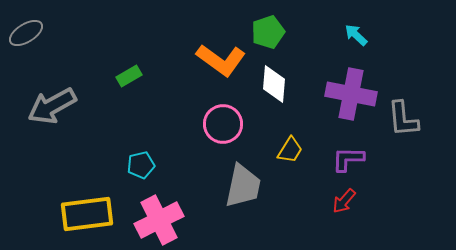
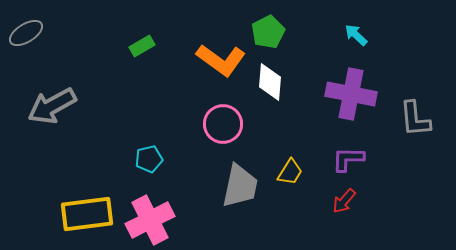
green pentagon: rotated 8 degrees counterclockwise
green rectangle: moved 13 px right, 30 px up
white diamond: moved 4 px left, 2 px up
gray L-shape: moved 12 px right
yellow trapezoid: moved 22 px down
cyan pentagon: moved 8 px right, 6 px up
gray trapezoid: moved 3 px left
pink cross: moved 9 px left
